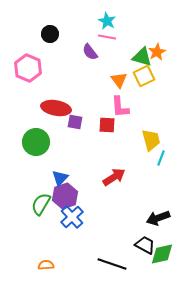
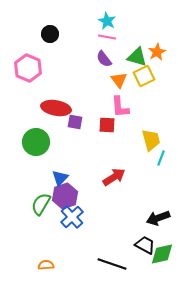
purple semicircle: moved 14 px right, 7 px down
green triangle: moved 5 px left
